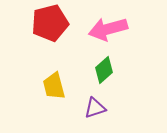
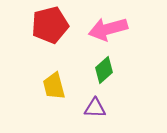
red pentagon: moved 2 px down
purple triangle: rotated 20 degrees clockwise
